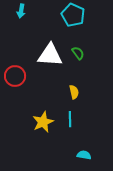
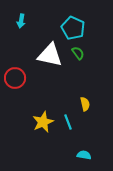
cyan arrow: moved 10 px down
cyan pentagon: moved 13 px down
white triangle: rotated 8 degrees clockwise
red circle: moved 2 px down
yellow semicircle: moved 11 px right, 12 px down
cyan line: moved 2 px left, 3 px down; rotated 21 degrees counterclockwise
